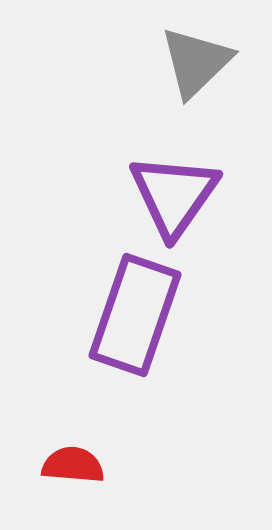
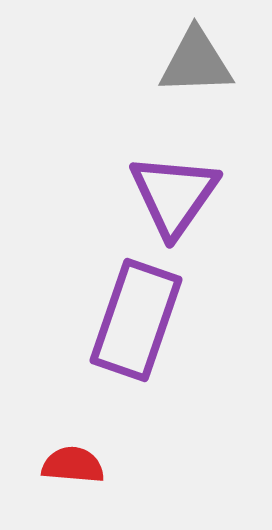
gray triangle: rotated 42 degrees clockwise
purple rectangle: moved 1 px right, 5 px down
